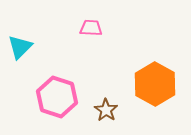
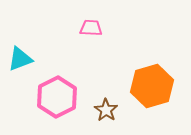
cyan triangle: moved 12 px down; rotated 24 degrees clockwise
orange hexagon: moved 3 px left, 2 px down; rotated 15 degrees clockwise
pink hexagon: rotated 15 degrees clockwise
